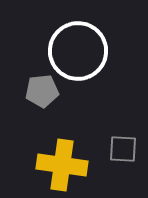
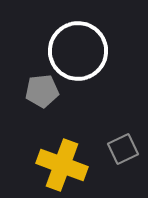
gray square: rotated 28 degrees counterclockwise
yellow cross: rotated 12 degrees clockwise
